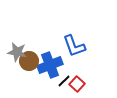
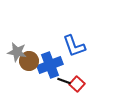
black line: rotated 64 degrees clockwise
